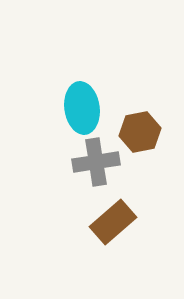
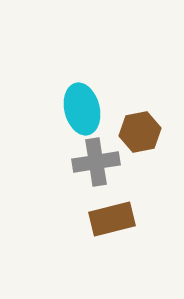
cyan ellipse: moved 1 px down; rotated 6 degrees counterclockwise
brown rectangle: moved 1 px left, 3 px up; rotated 27 degrees clockwise
